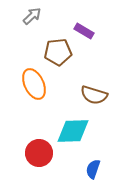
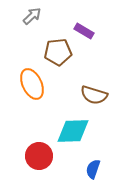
orange ellipse: moved 2 px left
red circle: moved 3 px down
